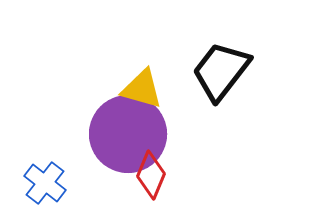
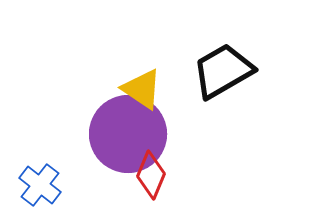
black trapezoid: moved 2 px right; rotated 22 degrees clockwise
yellow triangle: rotated 18 degrees clockwise
blue cross: moved 5 px left, 2 px down
